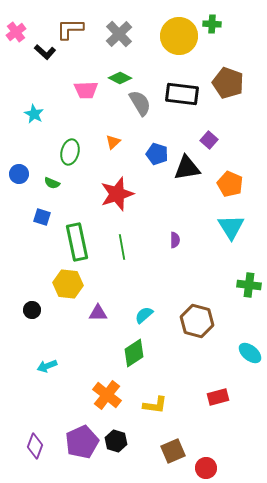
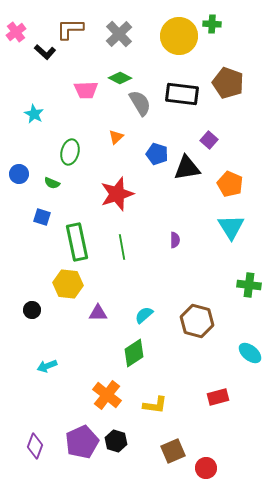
orange triangle at (113, 142): moved 3 px right, 5 px up
